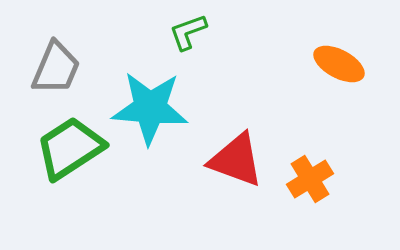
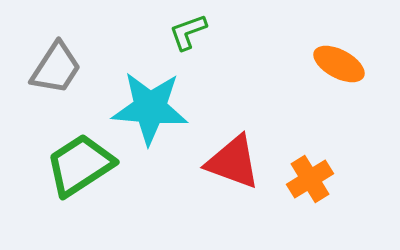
gray trapezoid: rotated 10 degrees clockwise
green trapezoid: moved 10 px right, 17 px down
red triangle: moved 3 px left, 2 px down
